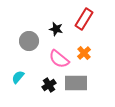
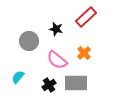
red rectangle: moved 2 px right, 2 px up; rotated 15 degrees clockwise
pink semicircle: moved 2 px left, 1 px down
